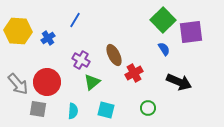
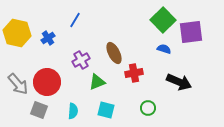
yellow hexagon: moved 1 px left, 2 px down; rotated 8 degrees clockwise
blue semicircle: rotated 40 degrees counterclockwise
brown ellipse: moved 2 px up
purple cross: rotated 30 degrees clockwise
red cross: rotated 18 degrees clockwise
green triangle: moved 5 px right; rotated 18 degrees clockwise
gray square: moved 1 px right, 1 px down; rotated 12 degrees clockwise
